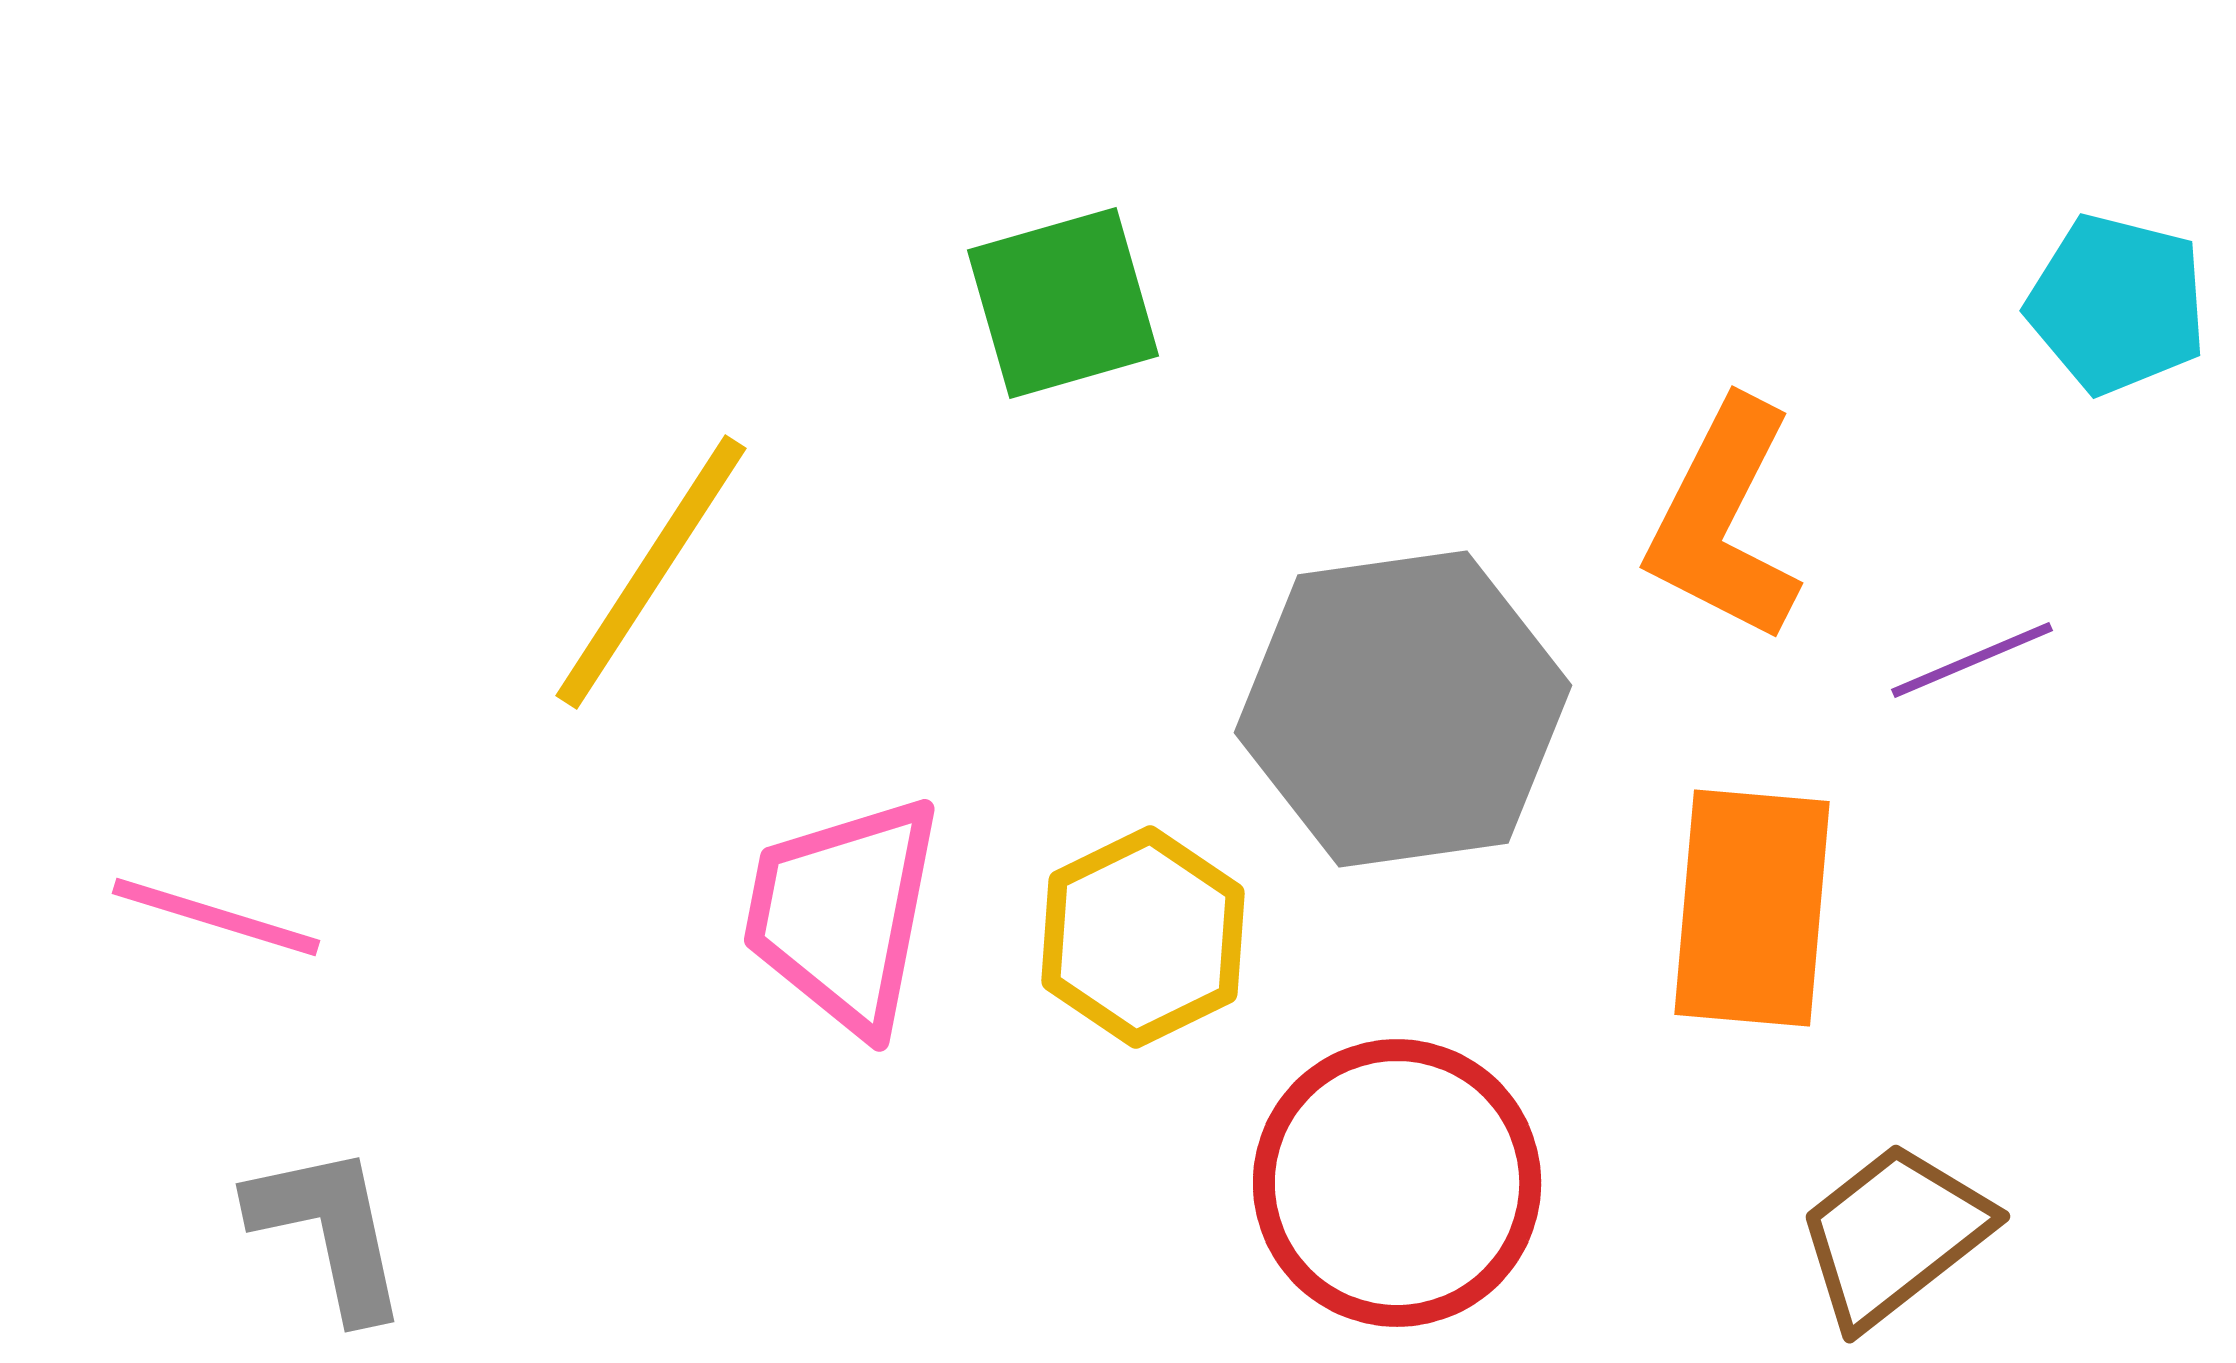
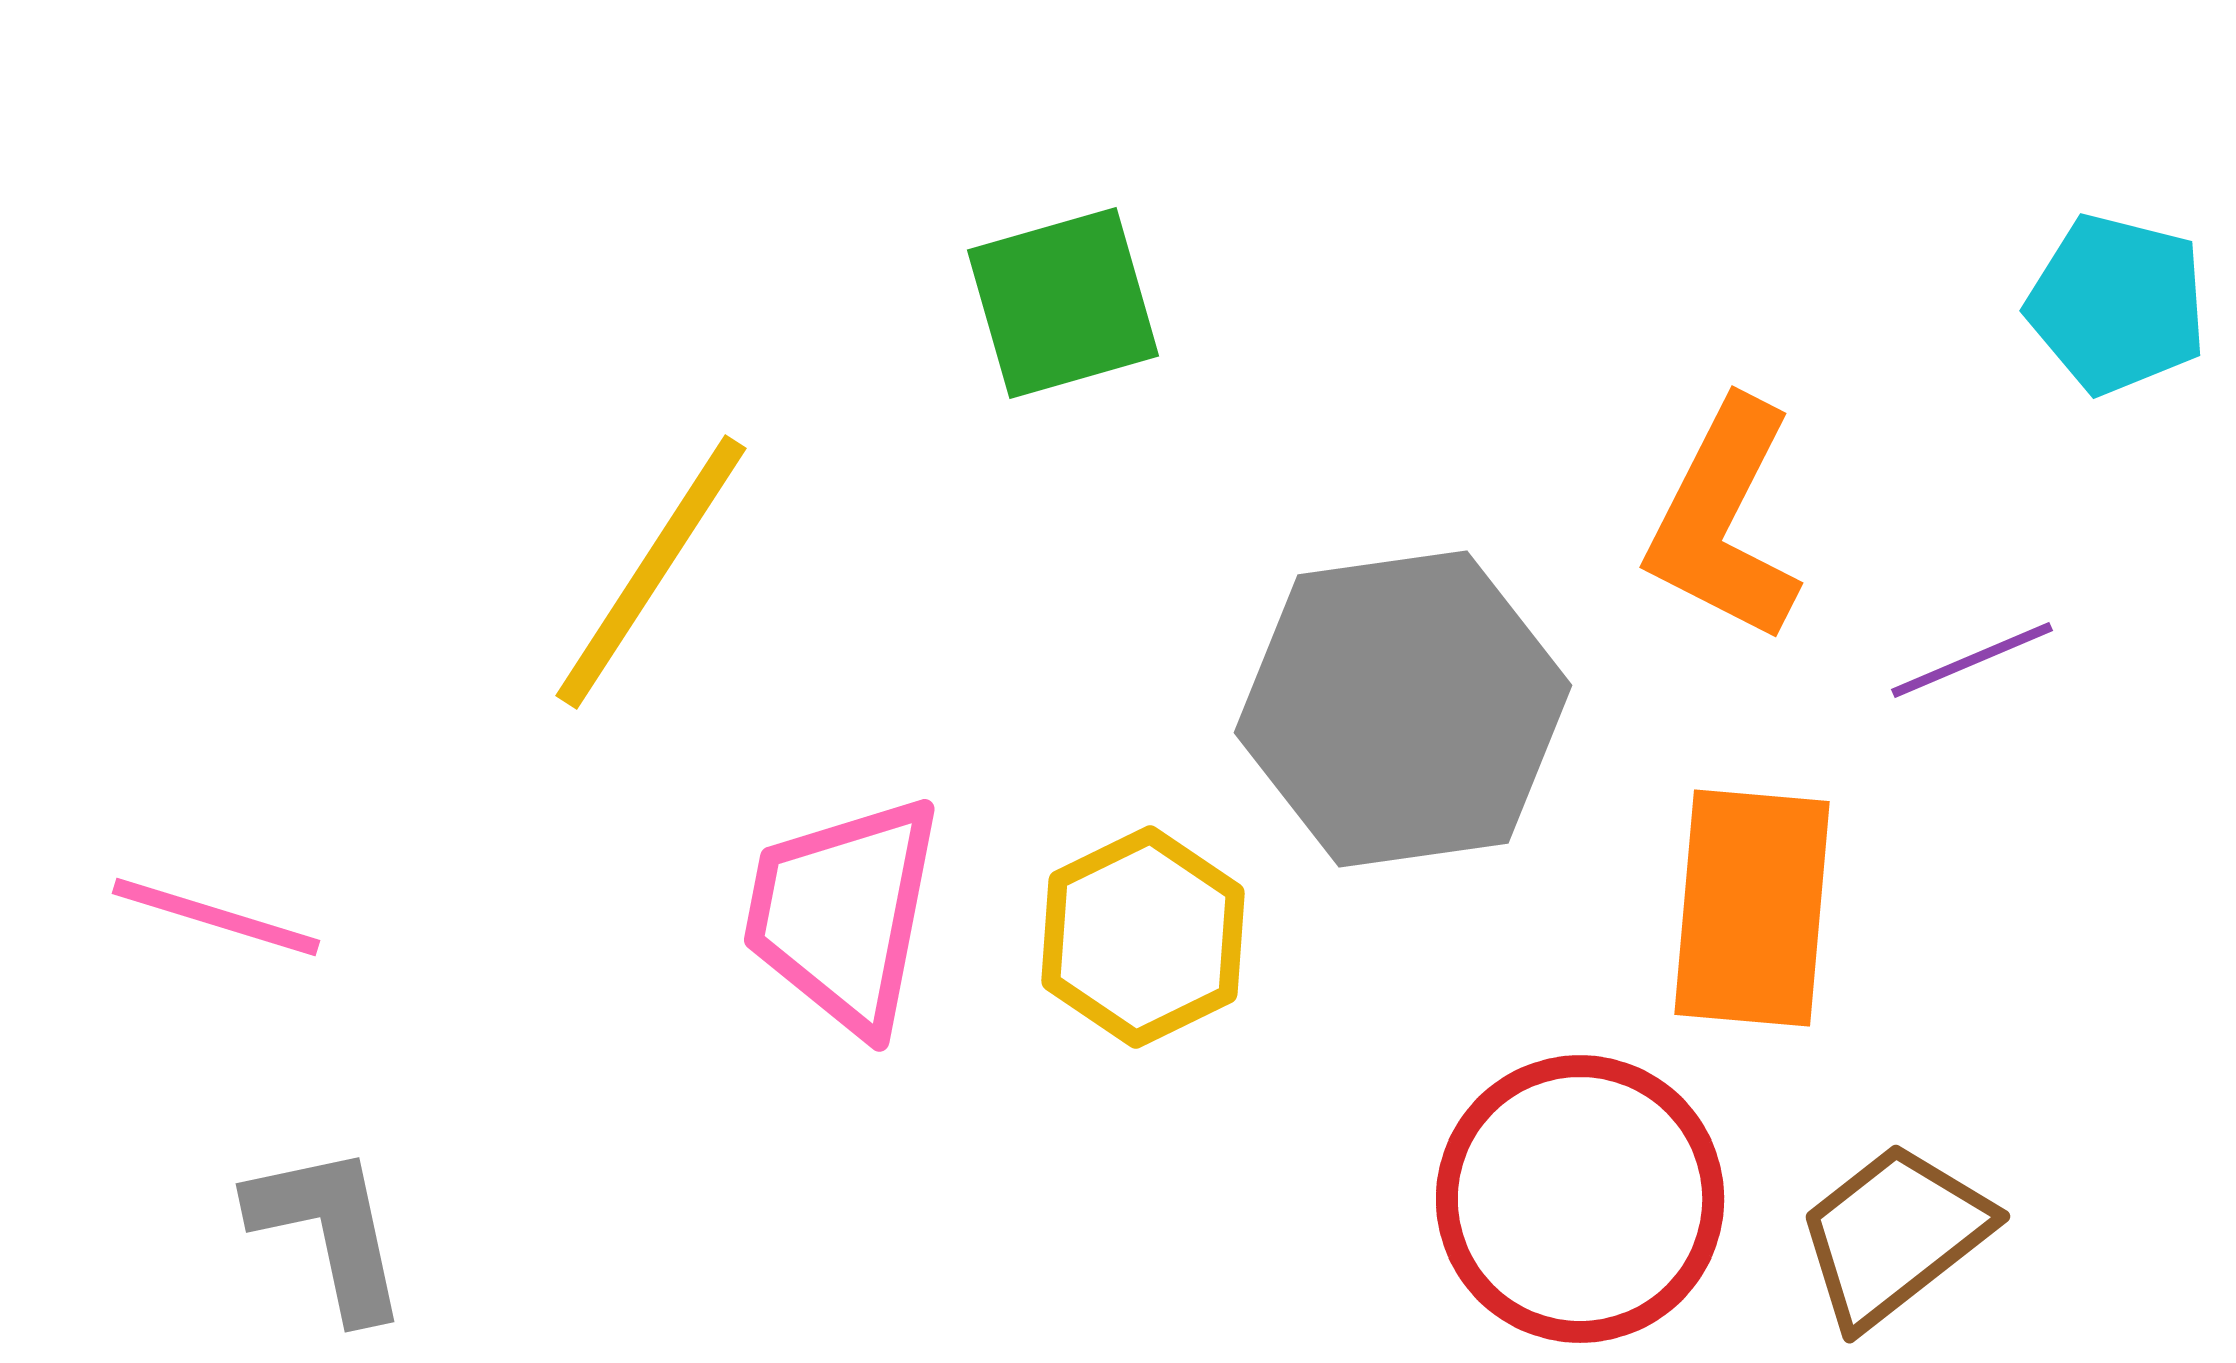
red circle: moved 183 px right, 16 px down
